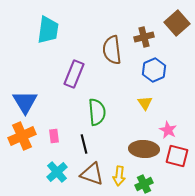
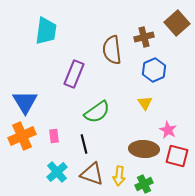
cyan trapezoid: moved 2 px left, 1 px down
green semicircle: rotated 60 degrees clockwise
